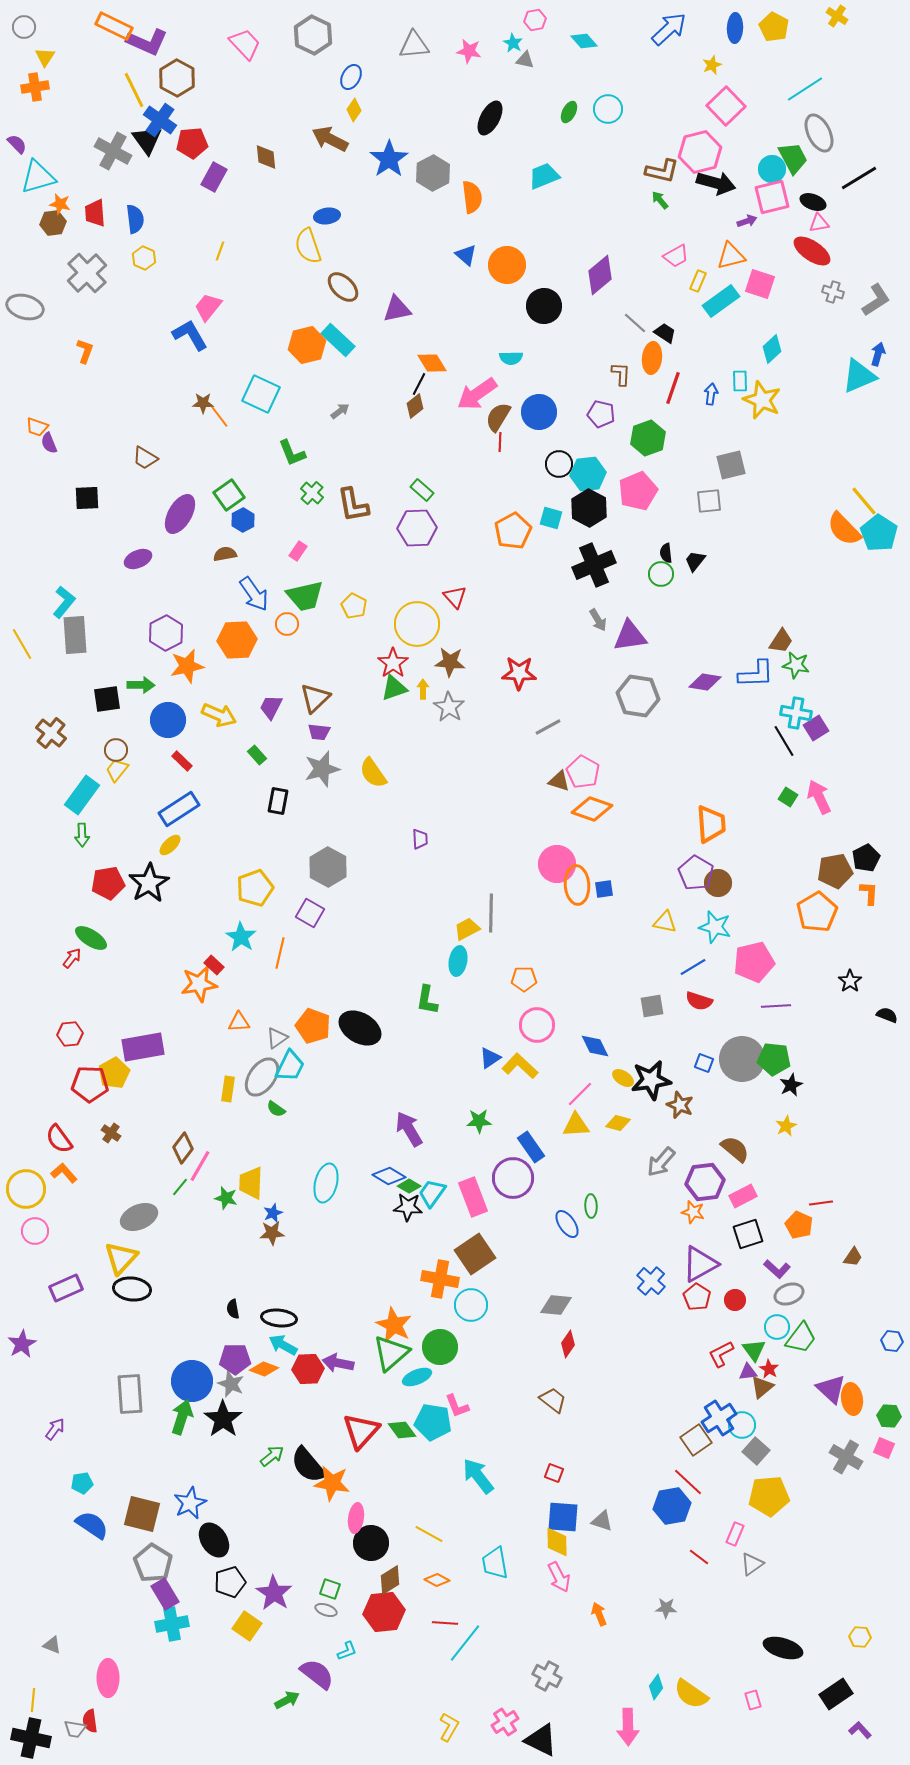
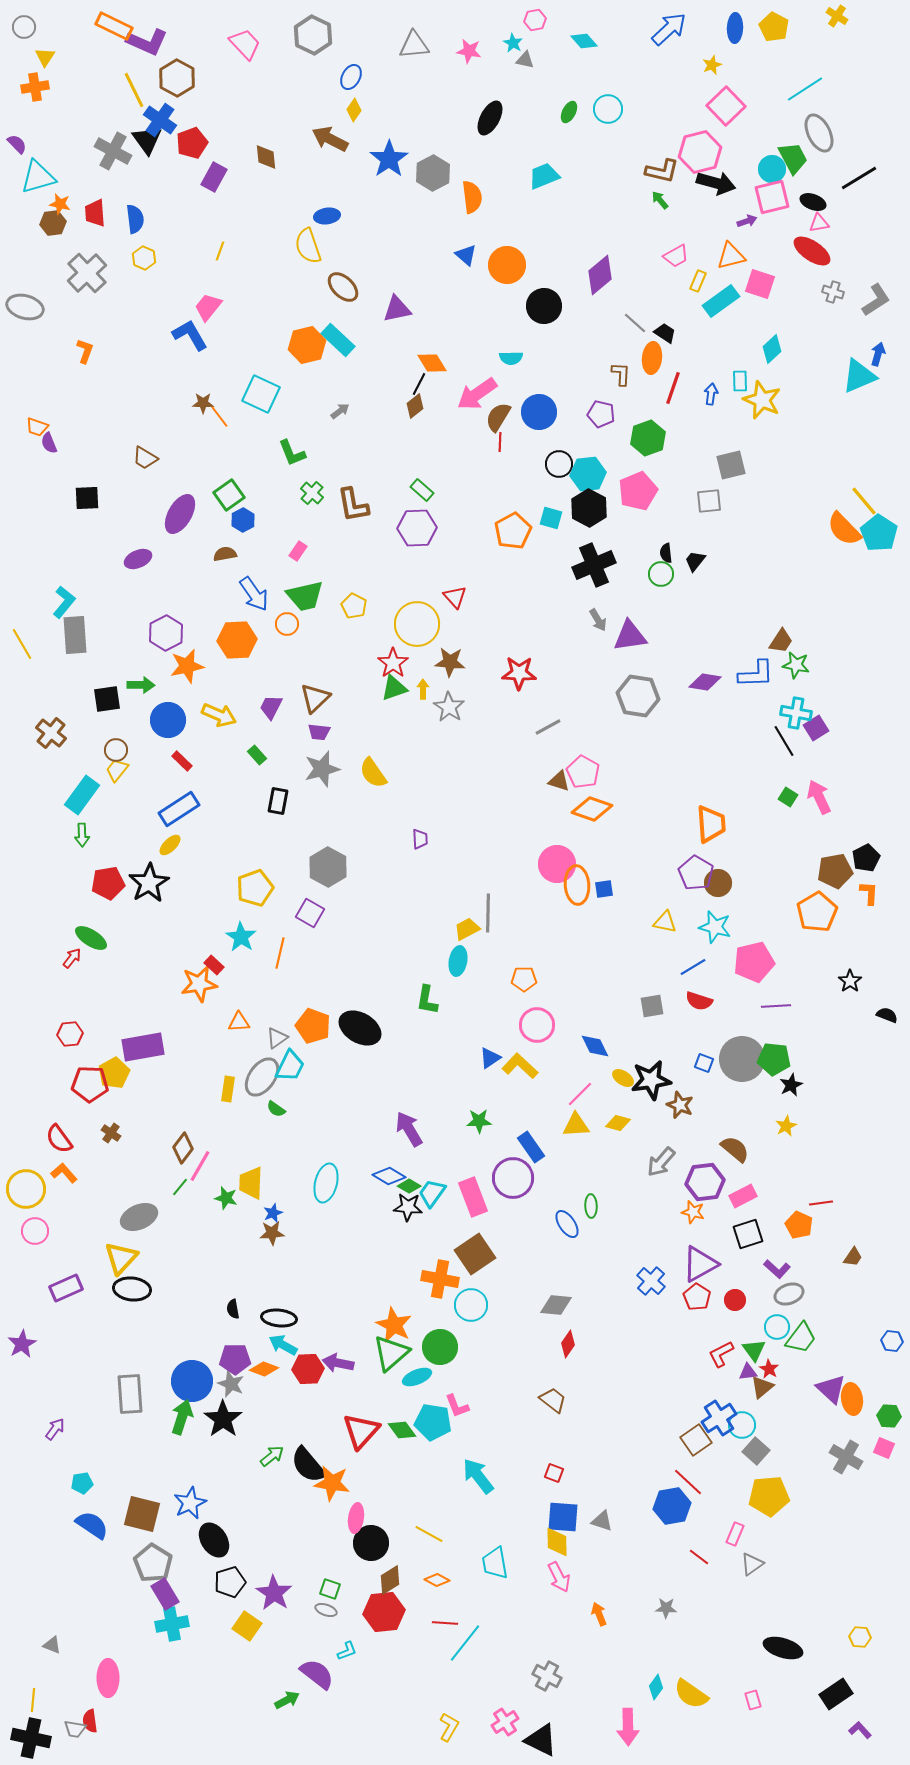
red pentagon at (192, 143): rotated 16 degrees counterclockwise
gray line at (491, 913): moved 3 px left
